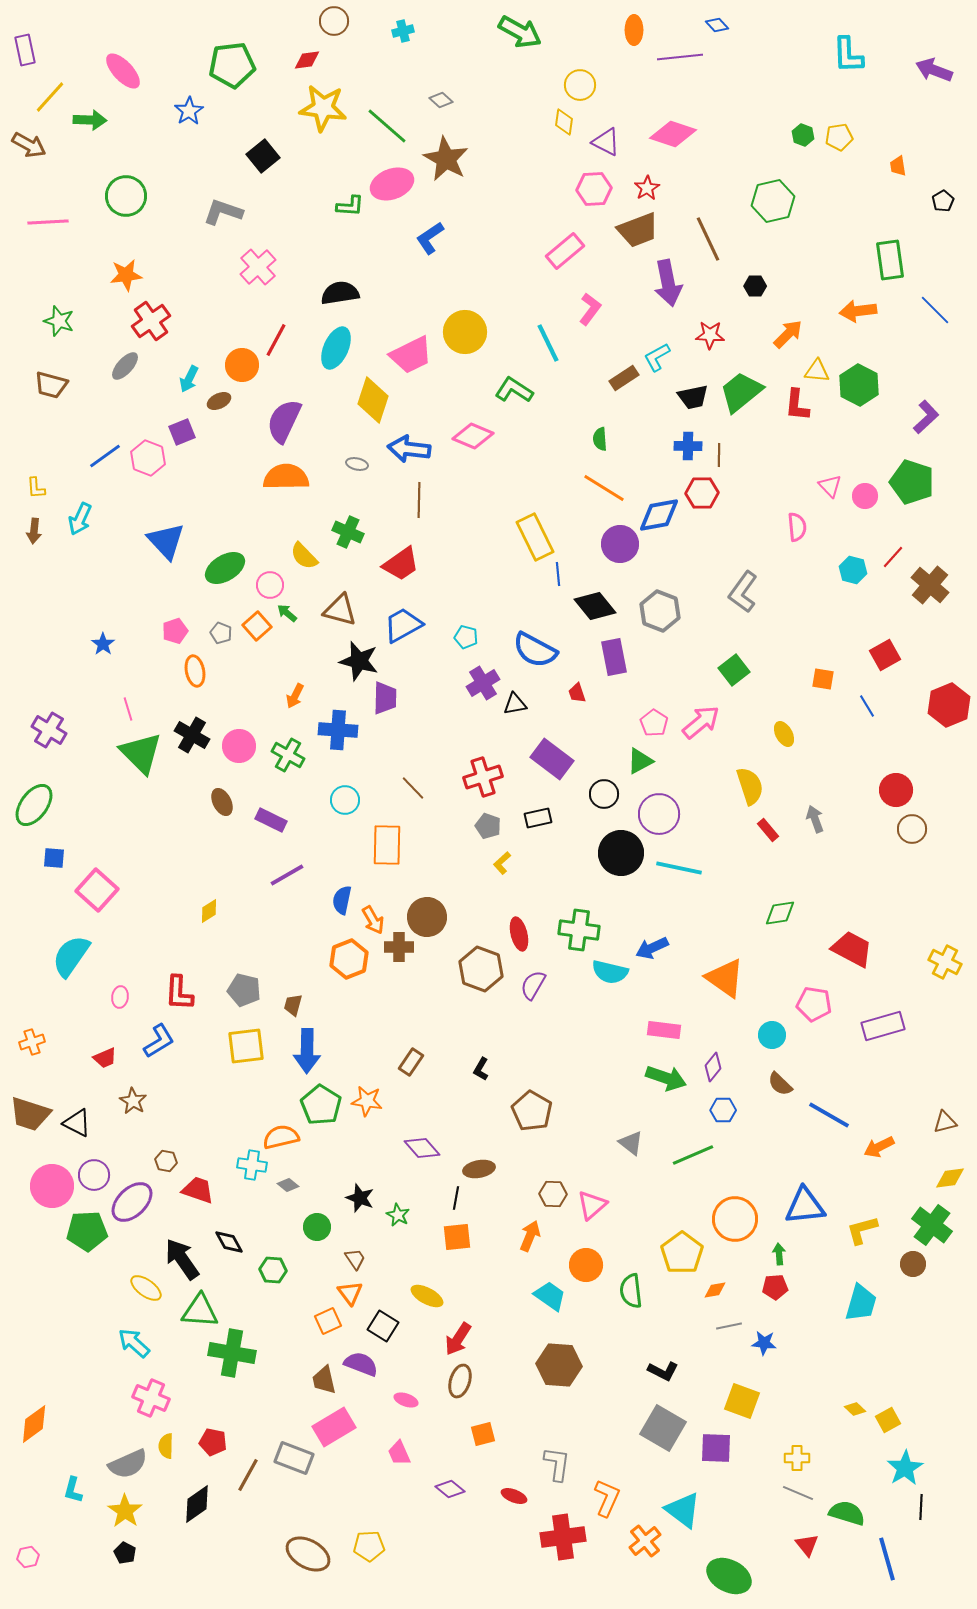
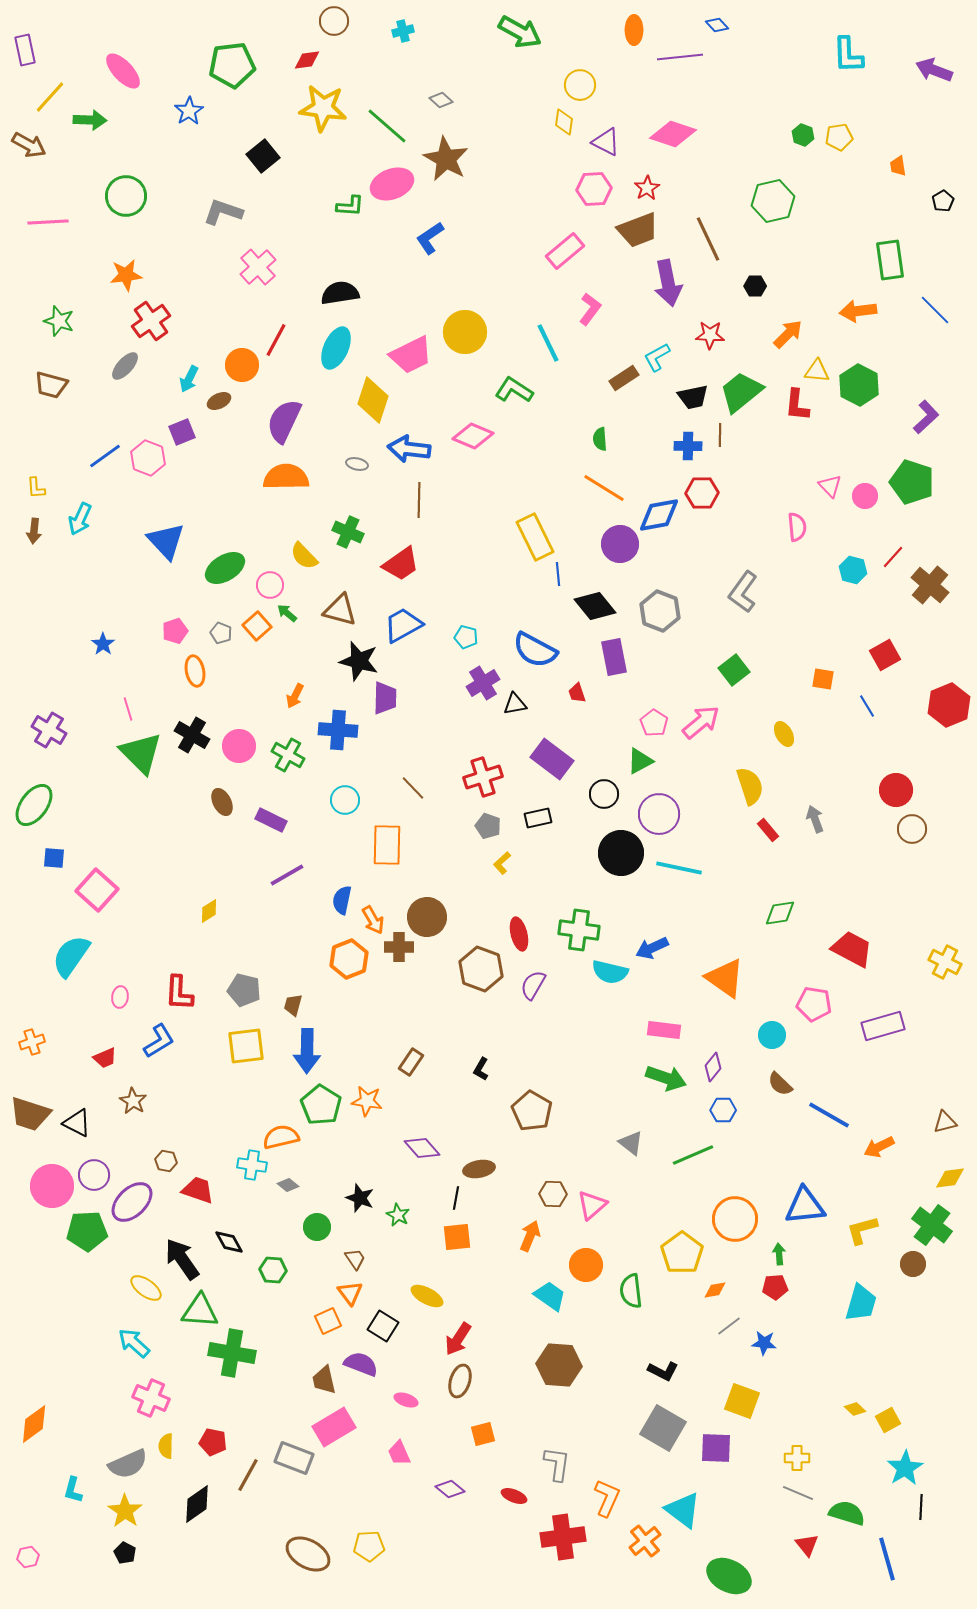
brown line at (719, 455): moved 1 px right, 20 px up
gray line at (729, 1326): rotated 25 degrees counterclockwise
